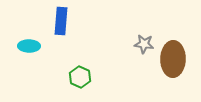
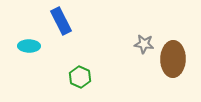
blue rectangle: rotated 32 degrees counterclockwise
